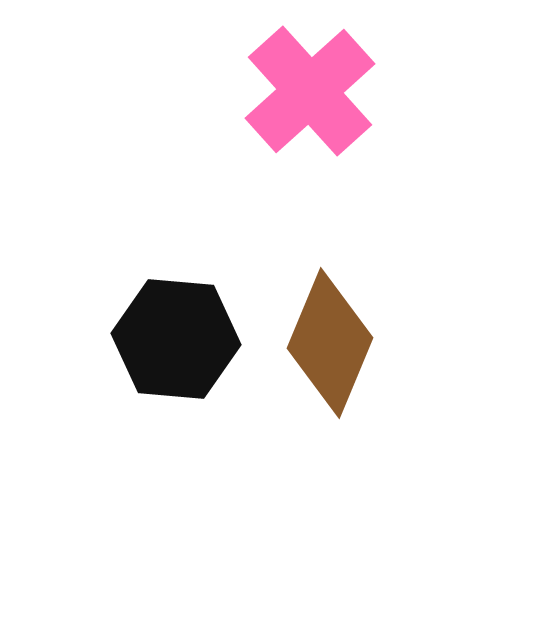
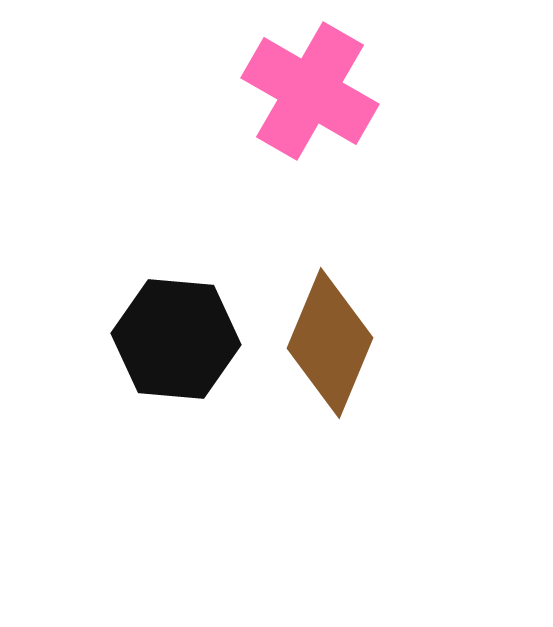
pink cross: rotated 18 degrees counterclockwise
